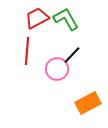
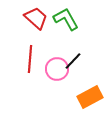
red trapezoid: moved 1 px left; rotated 70 degrees clockwise
red line: moved 3 px right, 8 px down
black line: moved 1 px right, 6 px down
orange rectangle: moved 2 px right, 6 px up
